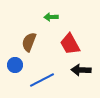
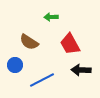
brown semicircle: rotated 78 degrees counterclockwise
